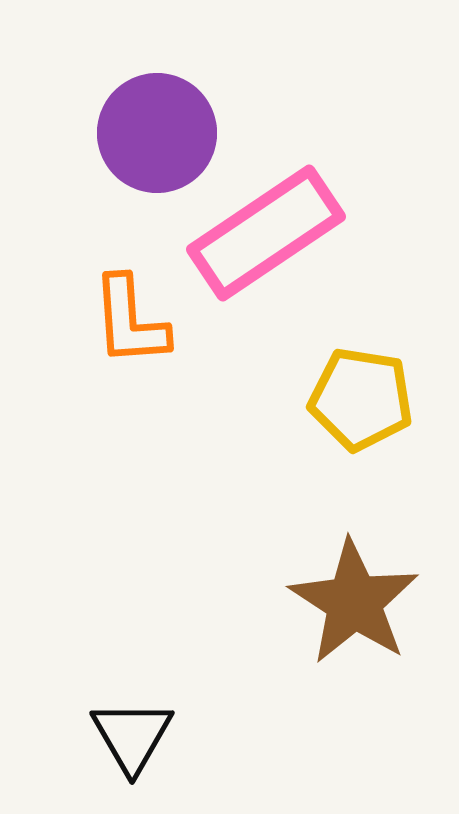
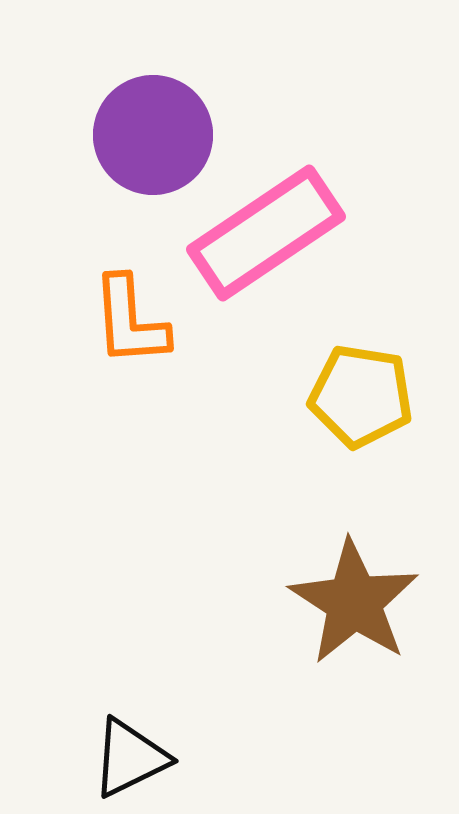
purple circle: moved 4 px left, 2 px down
yellow pentagon: moved 3 px up
black triangle: moved 2 px left, 22 px down; rotated 34 degrees clockwise
